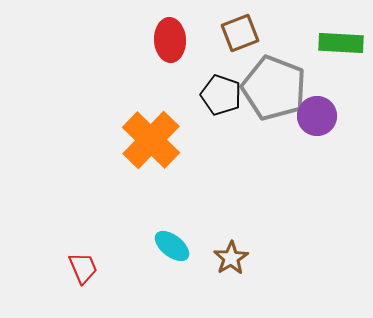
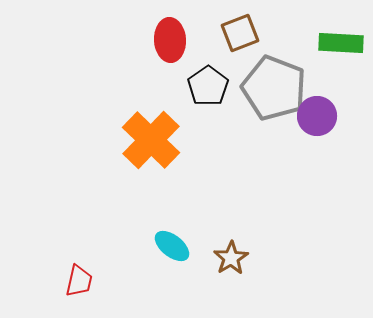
black pentagon: moved 13 px left, 9 px up; rotated 18 degrees clockwise
red trapezoid: moved 4 px left, 13 px down; rotated 36 degrees clockwise
